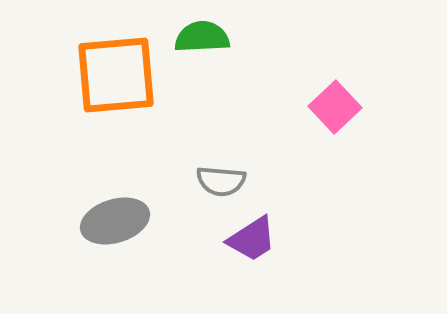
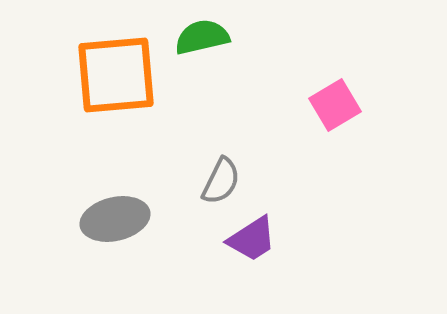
green semicircle: rotated 10 degrees counterclockwise
pink square: moved 2 px up; rotated 12 degrees clockwise
gray semicircle: rotated 69 degrees counterclockwise
gray ellipse: moved 2 px up; rotated 4 degrees clockwise
